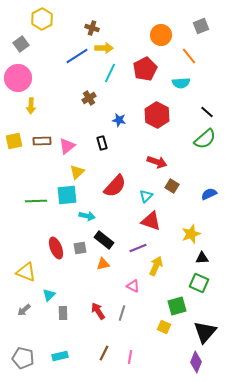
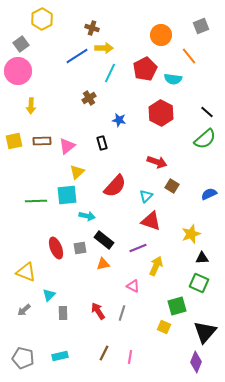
pink circle at (18, 78): moved 7 px up
cyan semicircle at (181, 83): moved 8 px left, 4 px up; rotated 12 degrees clockwise
red hexagon at (157, 115): moved 4 px right, 2 px up
